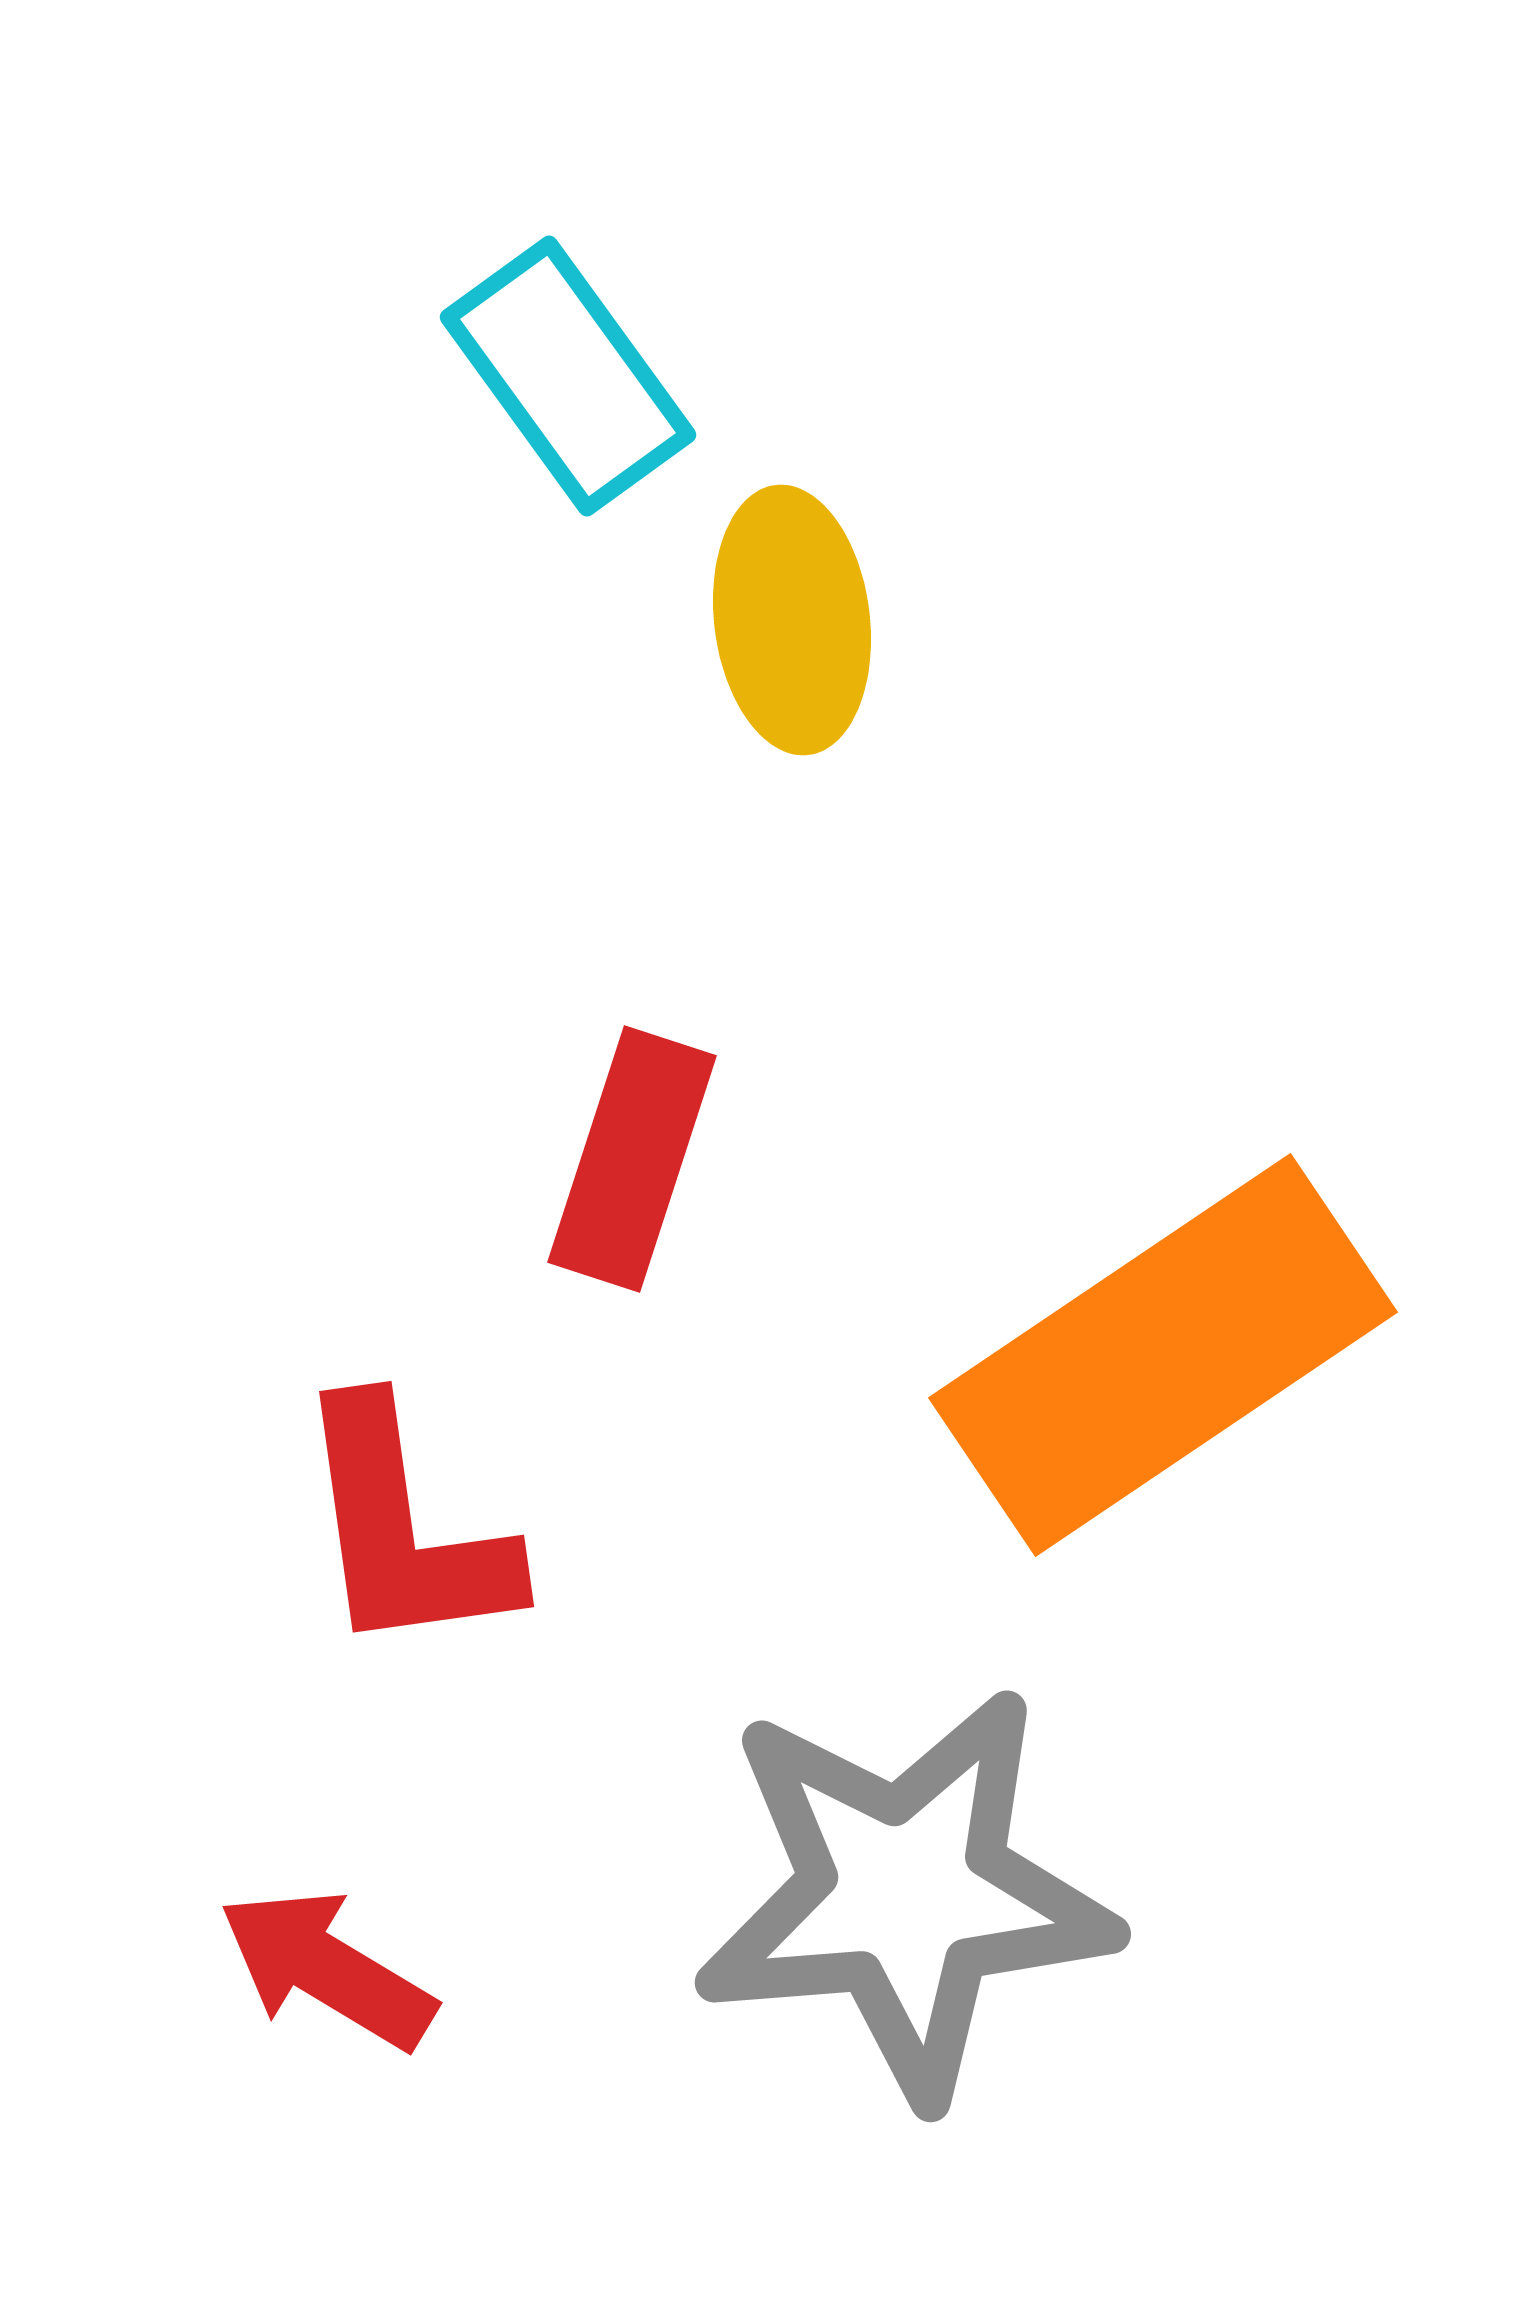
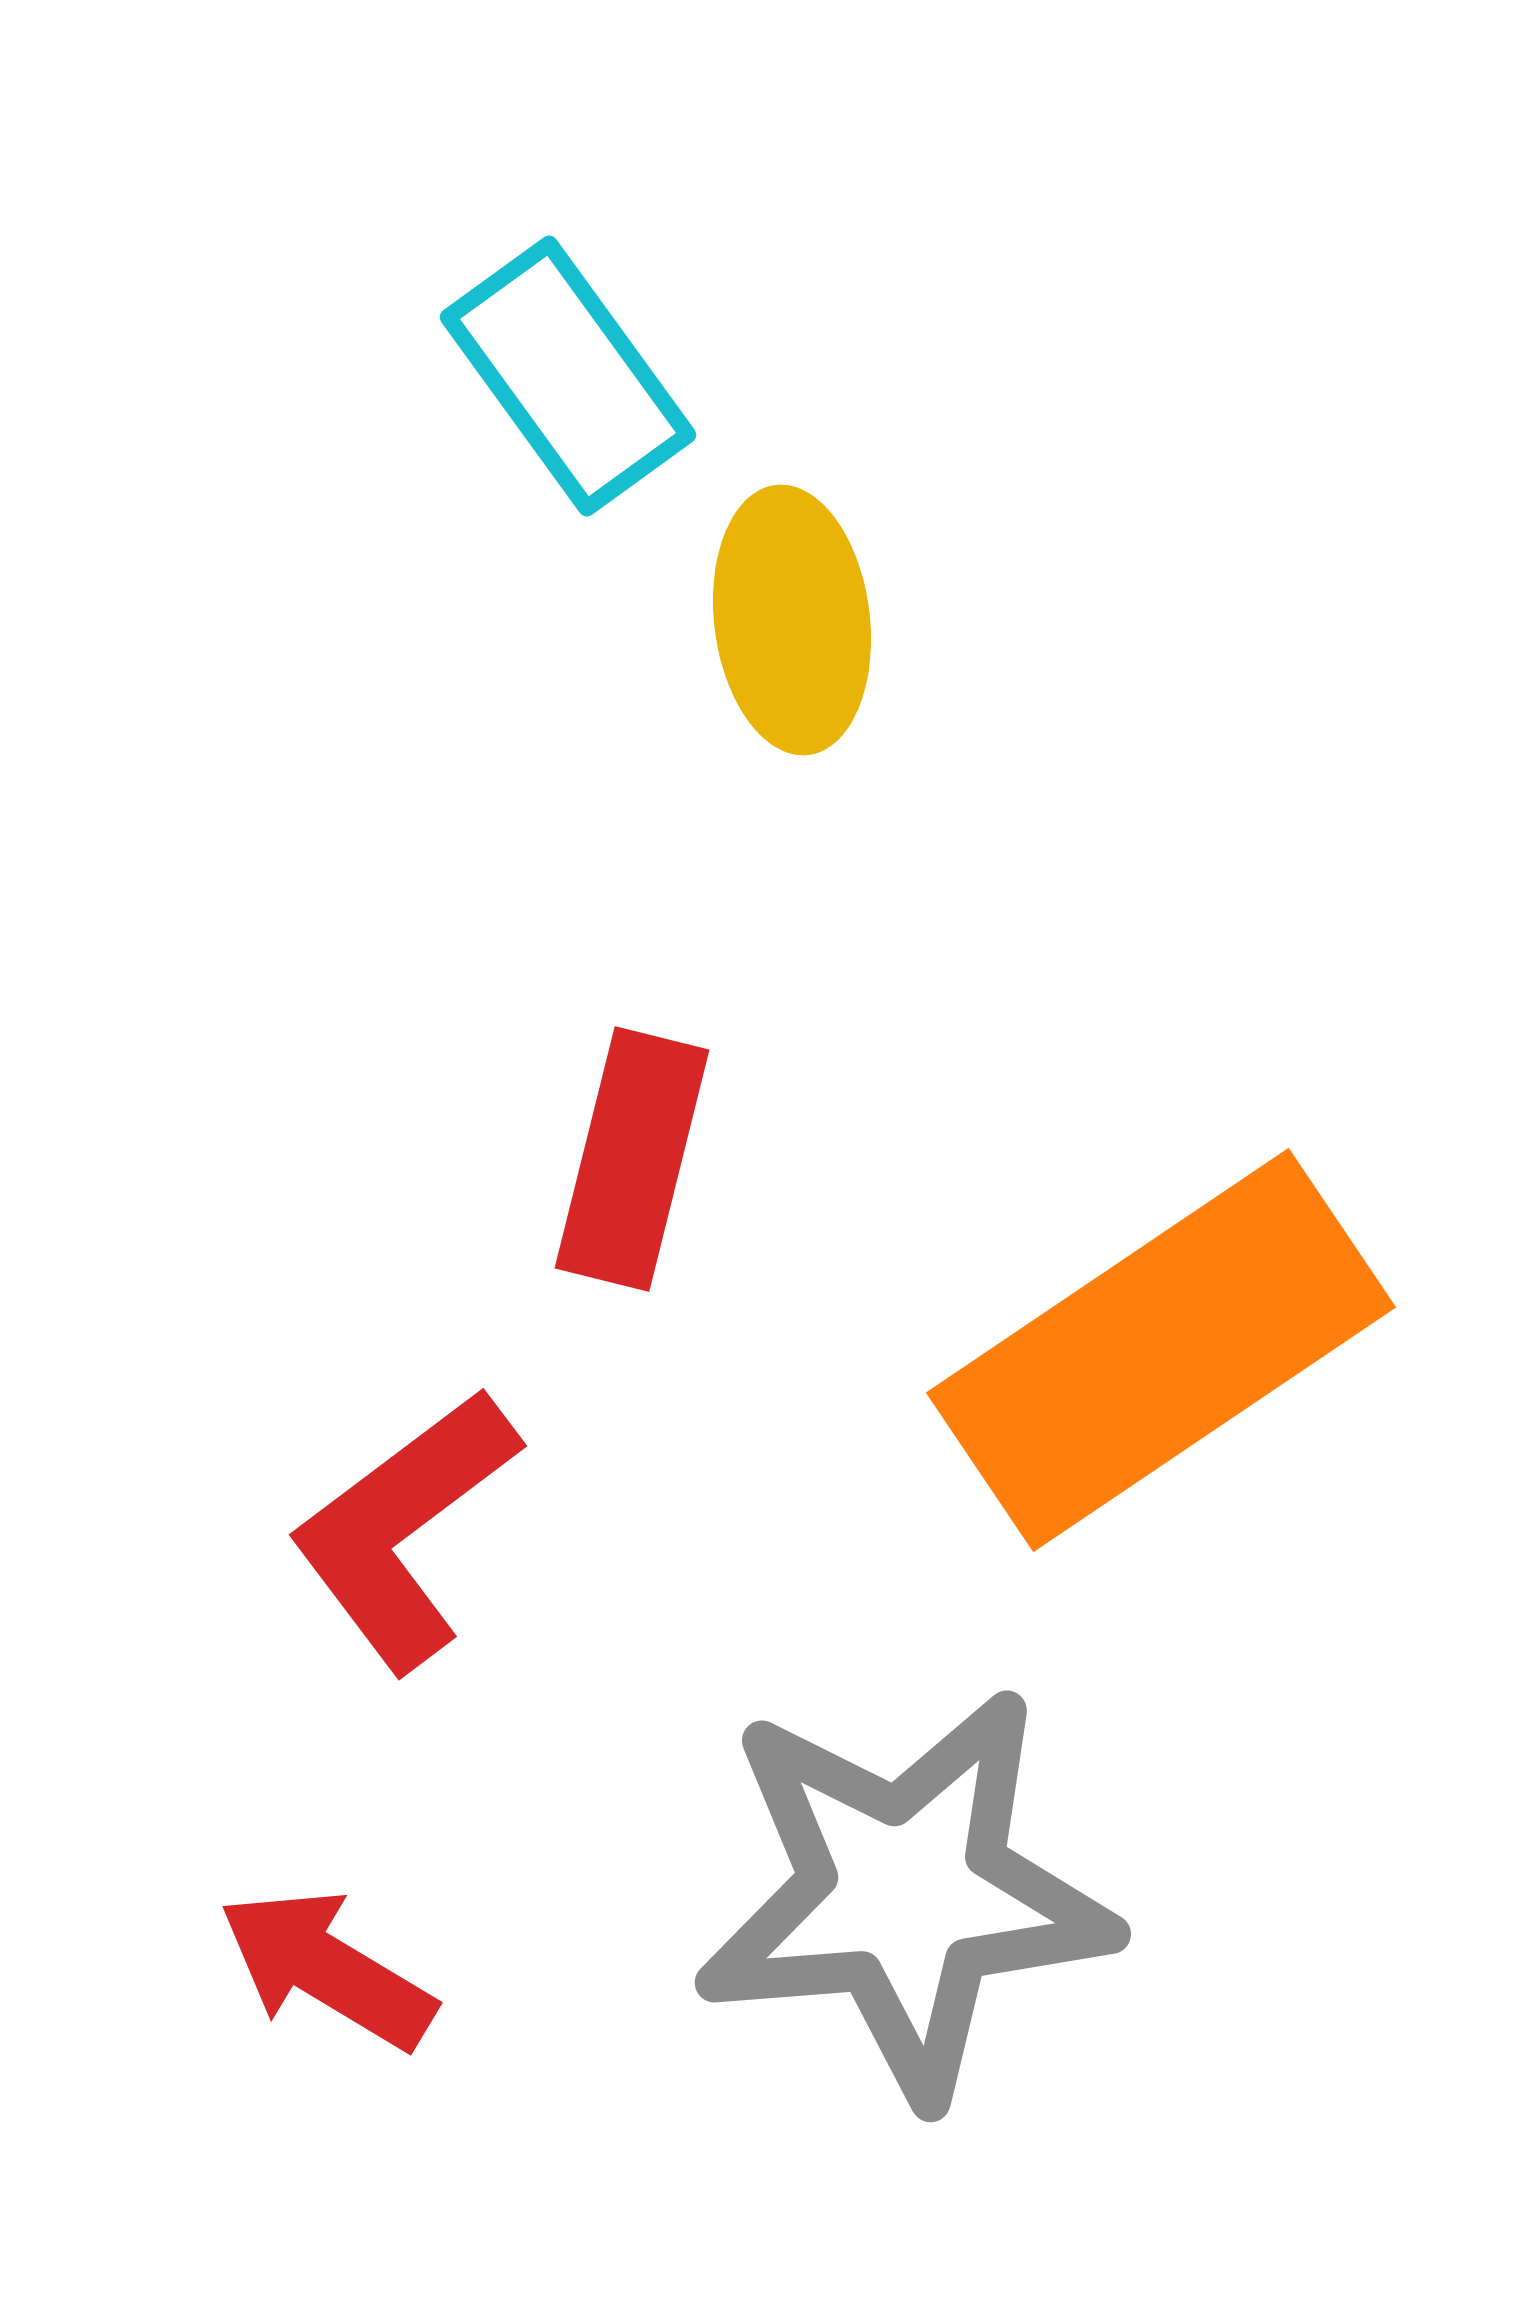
red rectangle: rotated 4 degrees counterclockwise
orange rectangle: moved 2 px left, 5 px up
red L-shape: rotated 61 degrees clockwise
